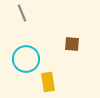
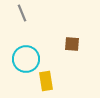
yellow rectangle: moved 2 px left, 1 px up
